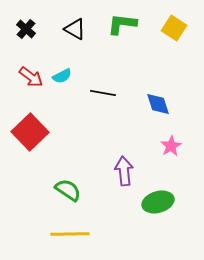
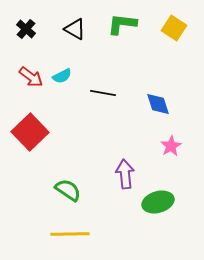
purple arrow: moved 1 px right, 3 px down
